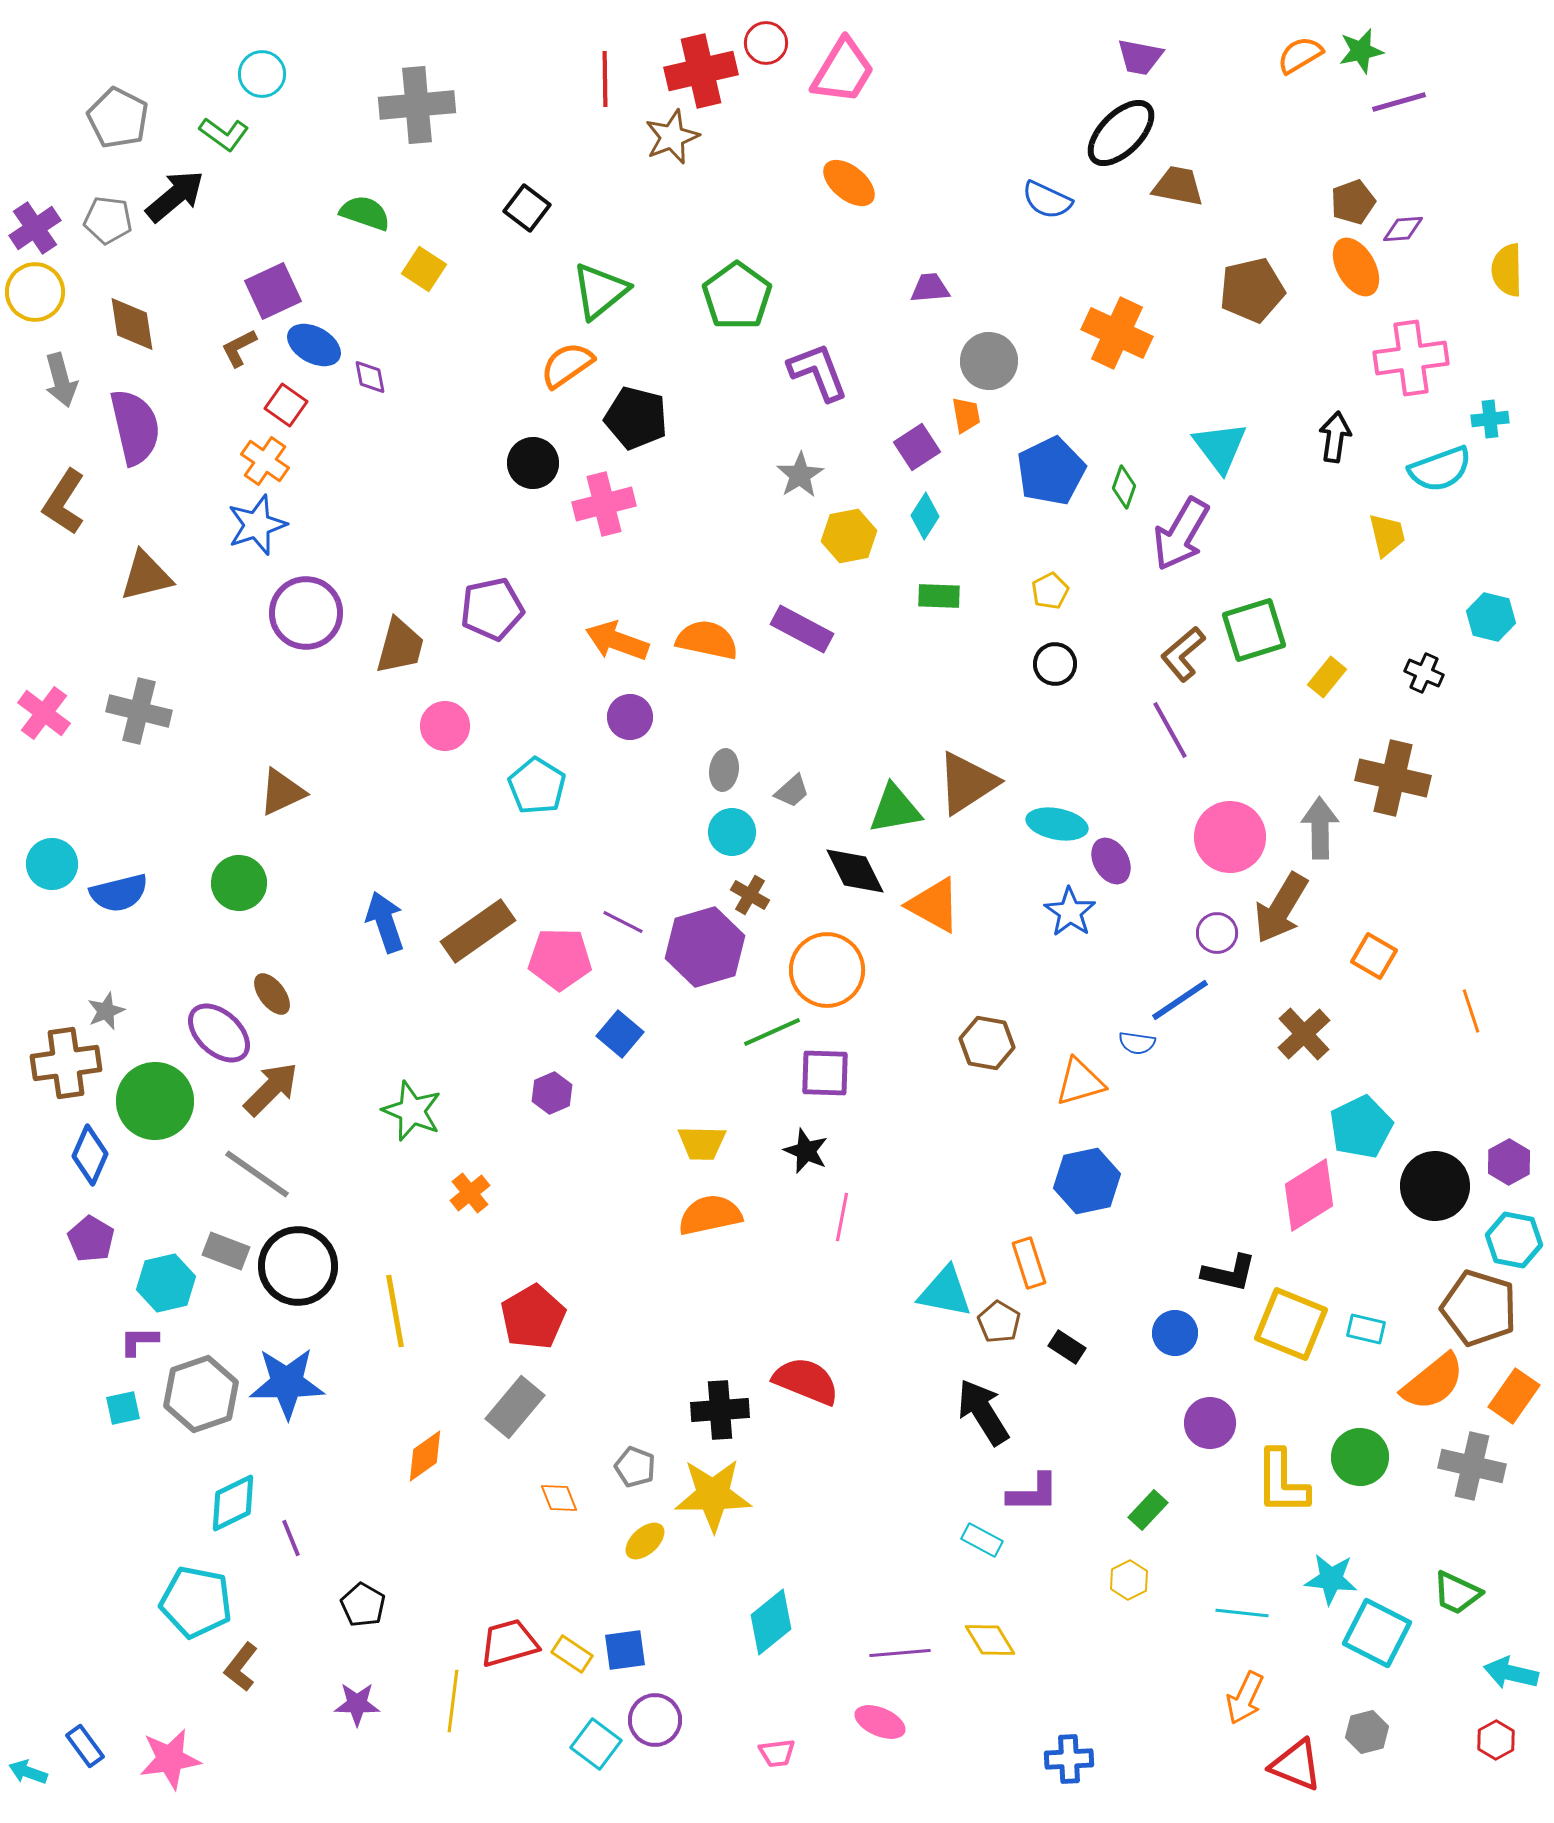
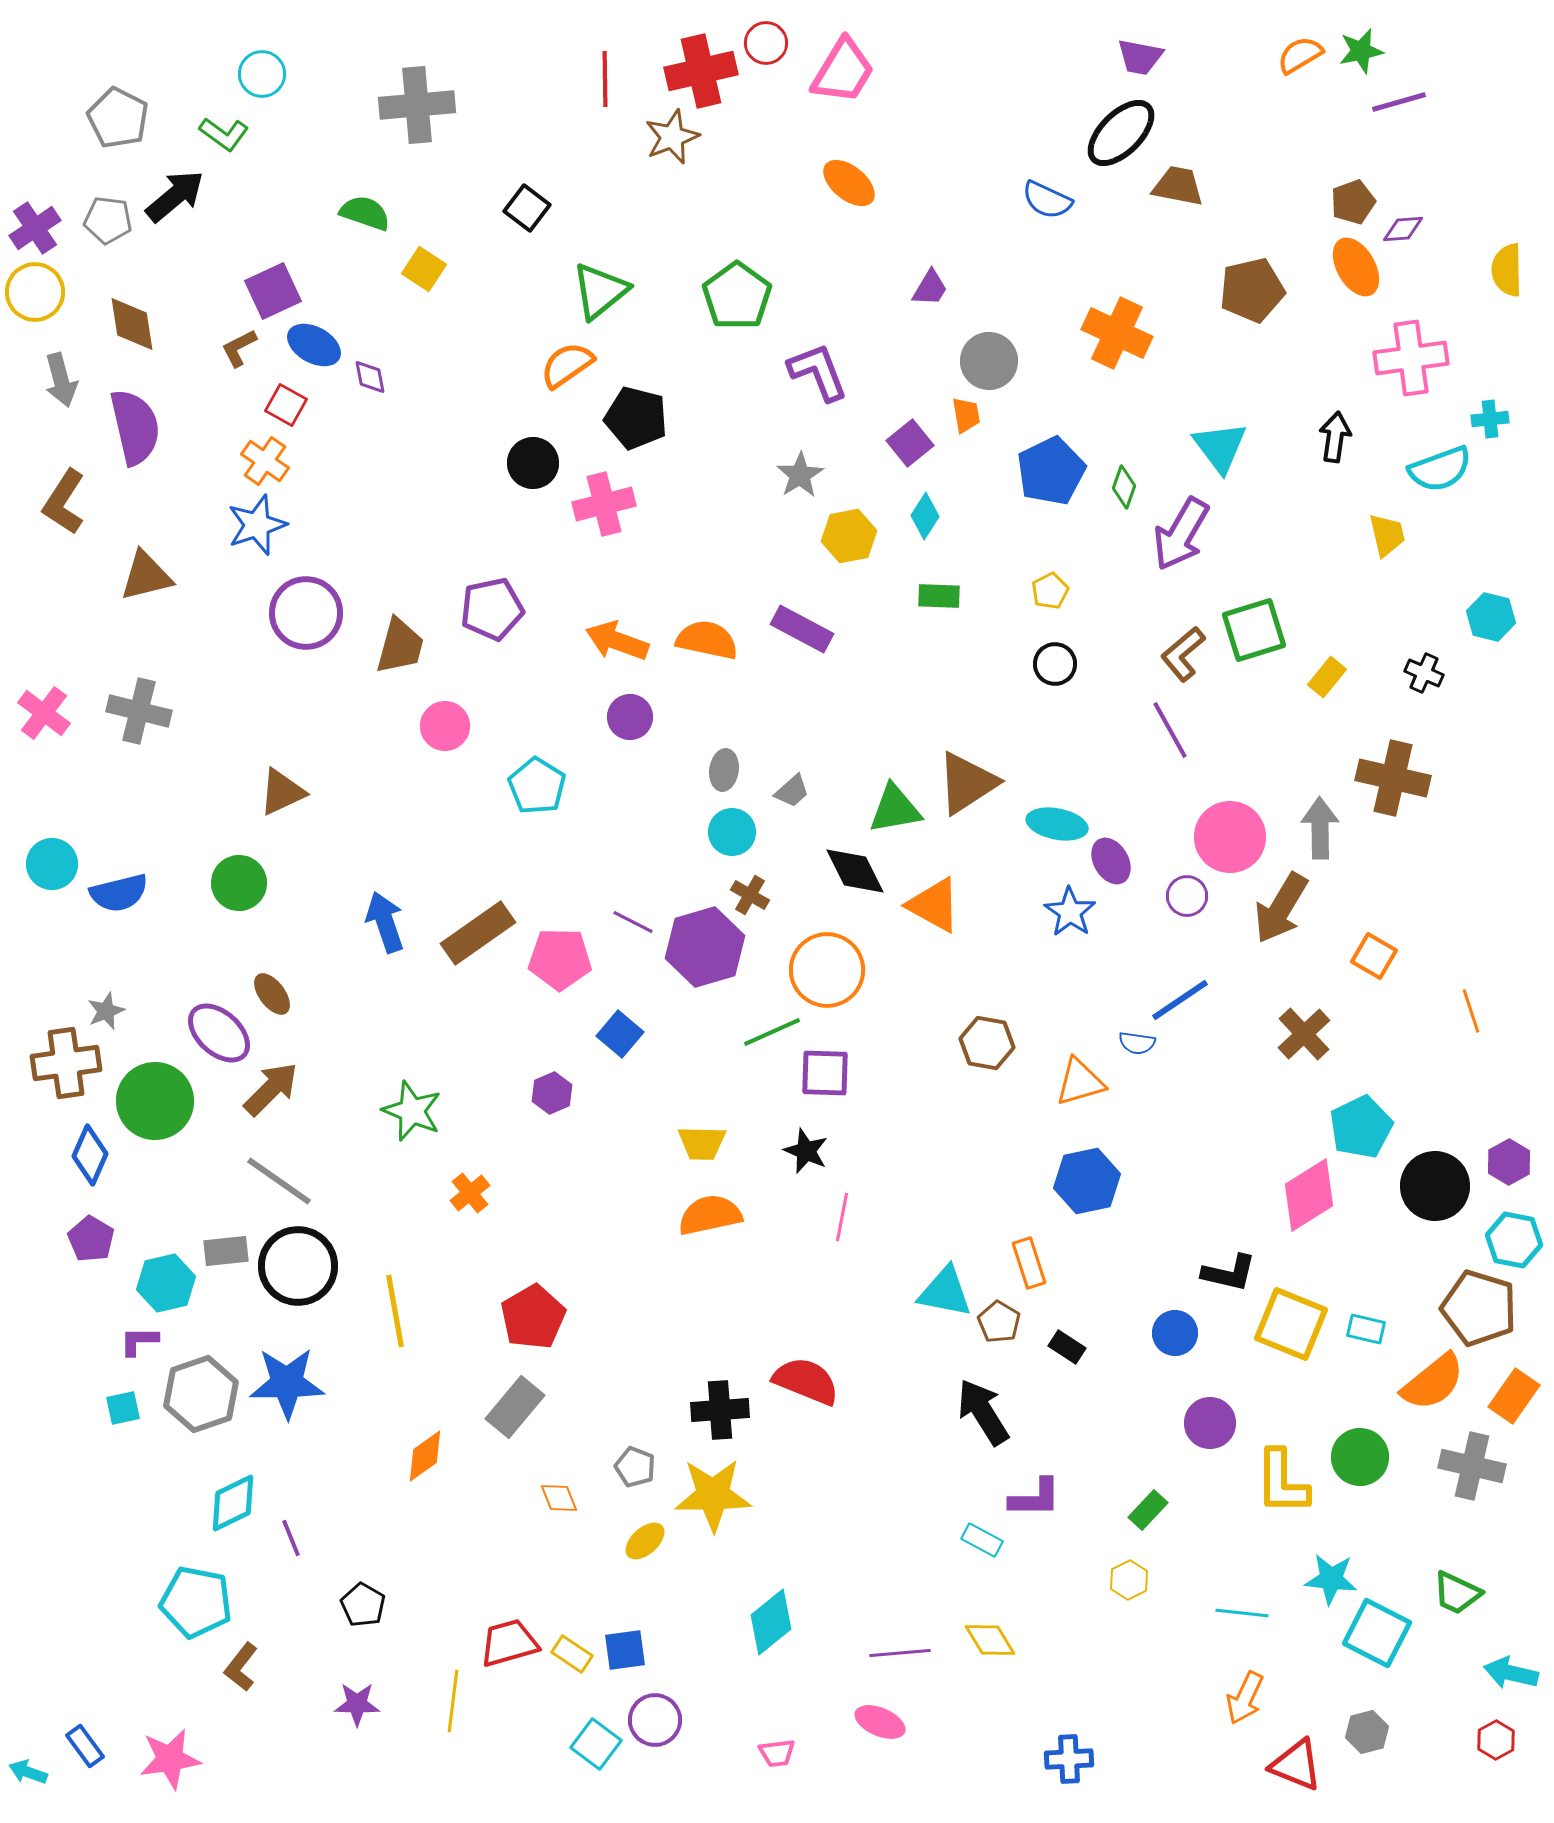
purple trapezoid at (930, 288): rotated 126 degrees clockwise
red square at (286, 405): rotated 6 degrees counterclockwise
purple square at (917, 447): moved 7 px left, 4 px up; rotated 6 degrees counterclockwise
purple line at (623, 922): moved 10 px right
brown rectangle at (478, 931): moved 2 px down
purple circle at (1217, 933): moved 30 px left, 37 px up
gray line at (257, 1174): moved 22 px right, 7 px down
gray rectangle at (226, 1251): rotated 27 degrees counterclockwise
purple L-shape at (1033, 1493): moved 2 px right, 5 px down
